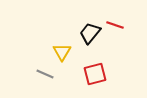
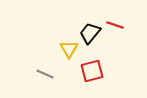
yellow triangle: moved 7 px right, 3 px up
red square: moved 3 px left, 3 px up
